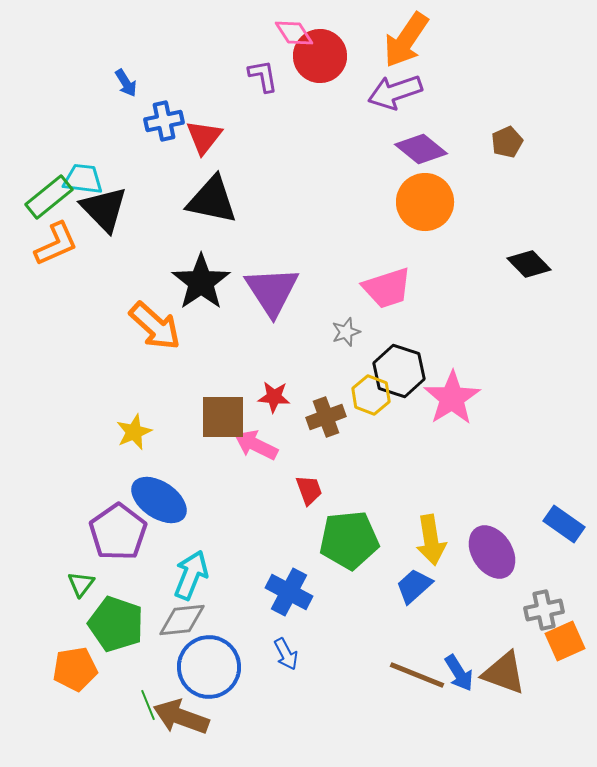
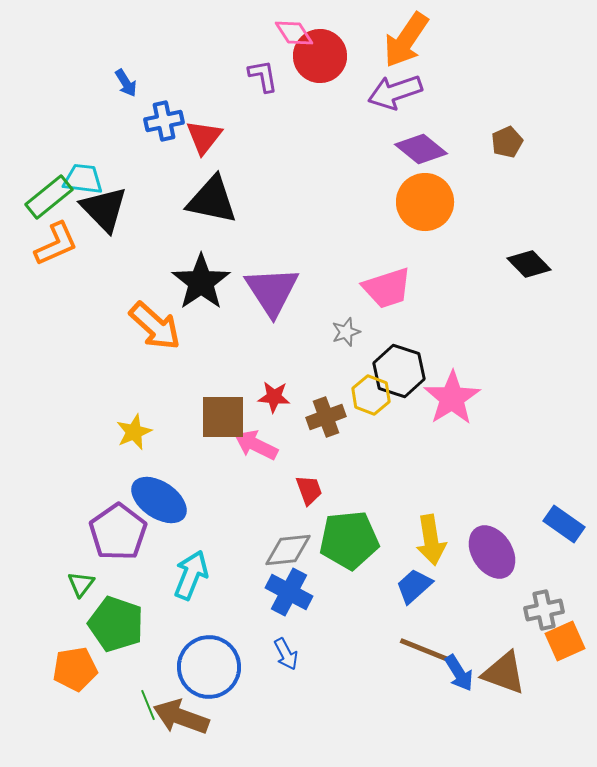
gray diamond at (182, 620): moved 106 px right, 70 px up
brown line at (417, 675): moved 10 px right, 24 px up
